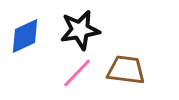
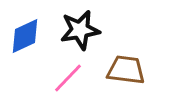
pink line: moved 9 px left, 5 px down
